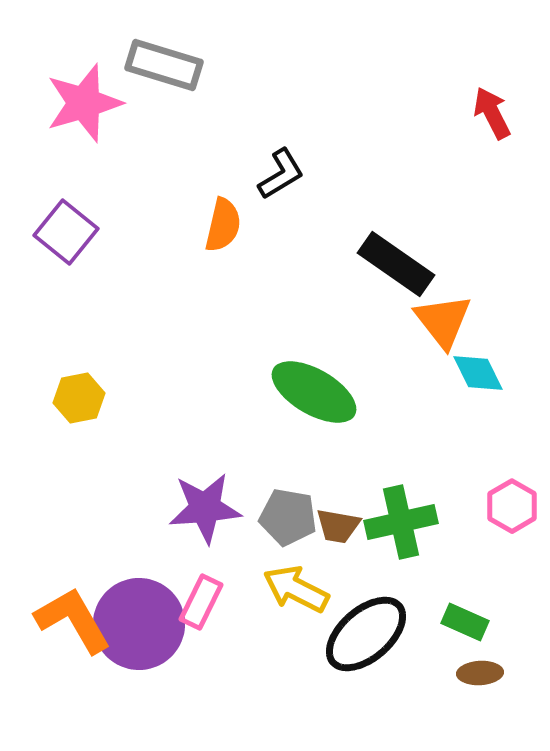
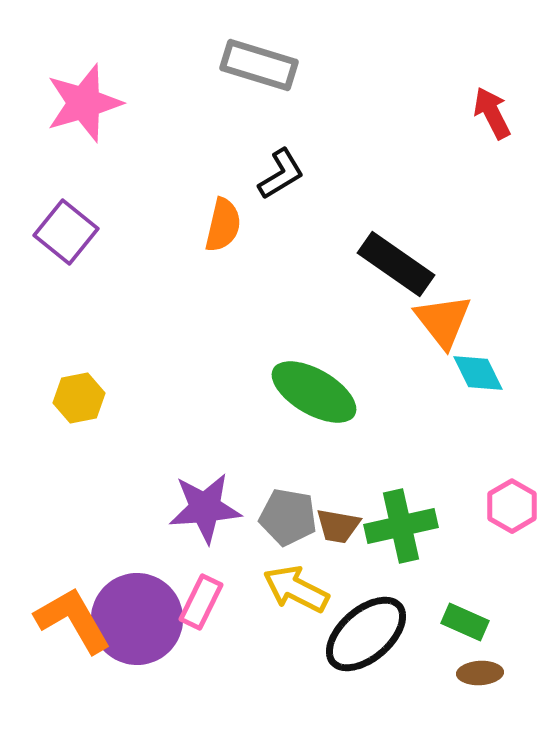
gray rectangle: moved 95 px right
green cross: moved 4 px down
purple circle: moved 2 px left, 5 px up
